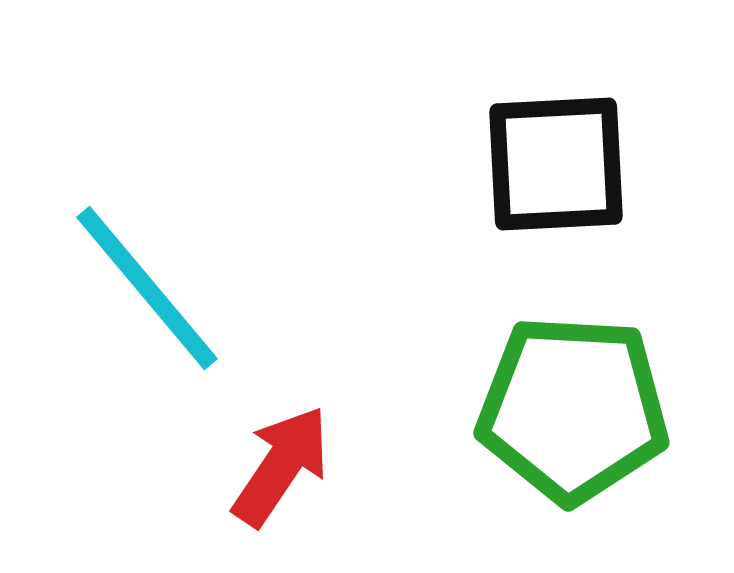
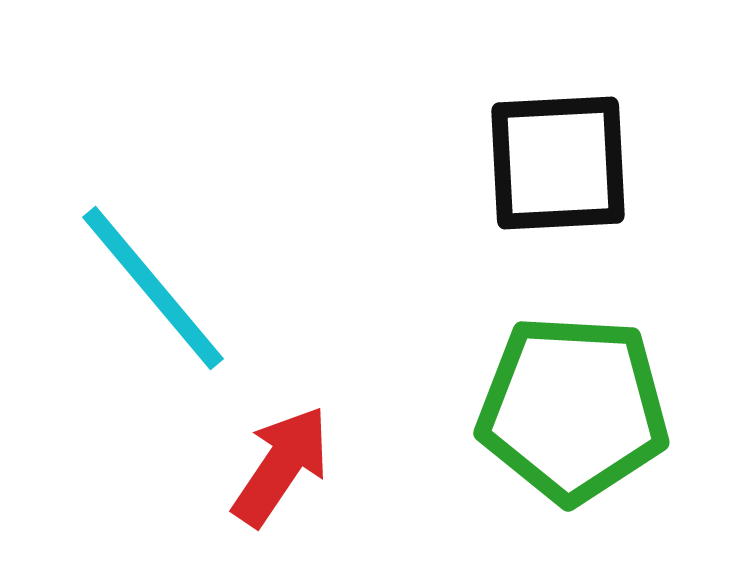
black square: moved 2 px right, 1 px up
cyan line: moved 6 px right
